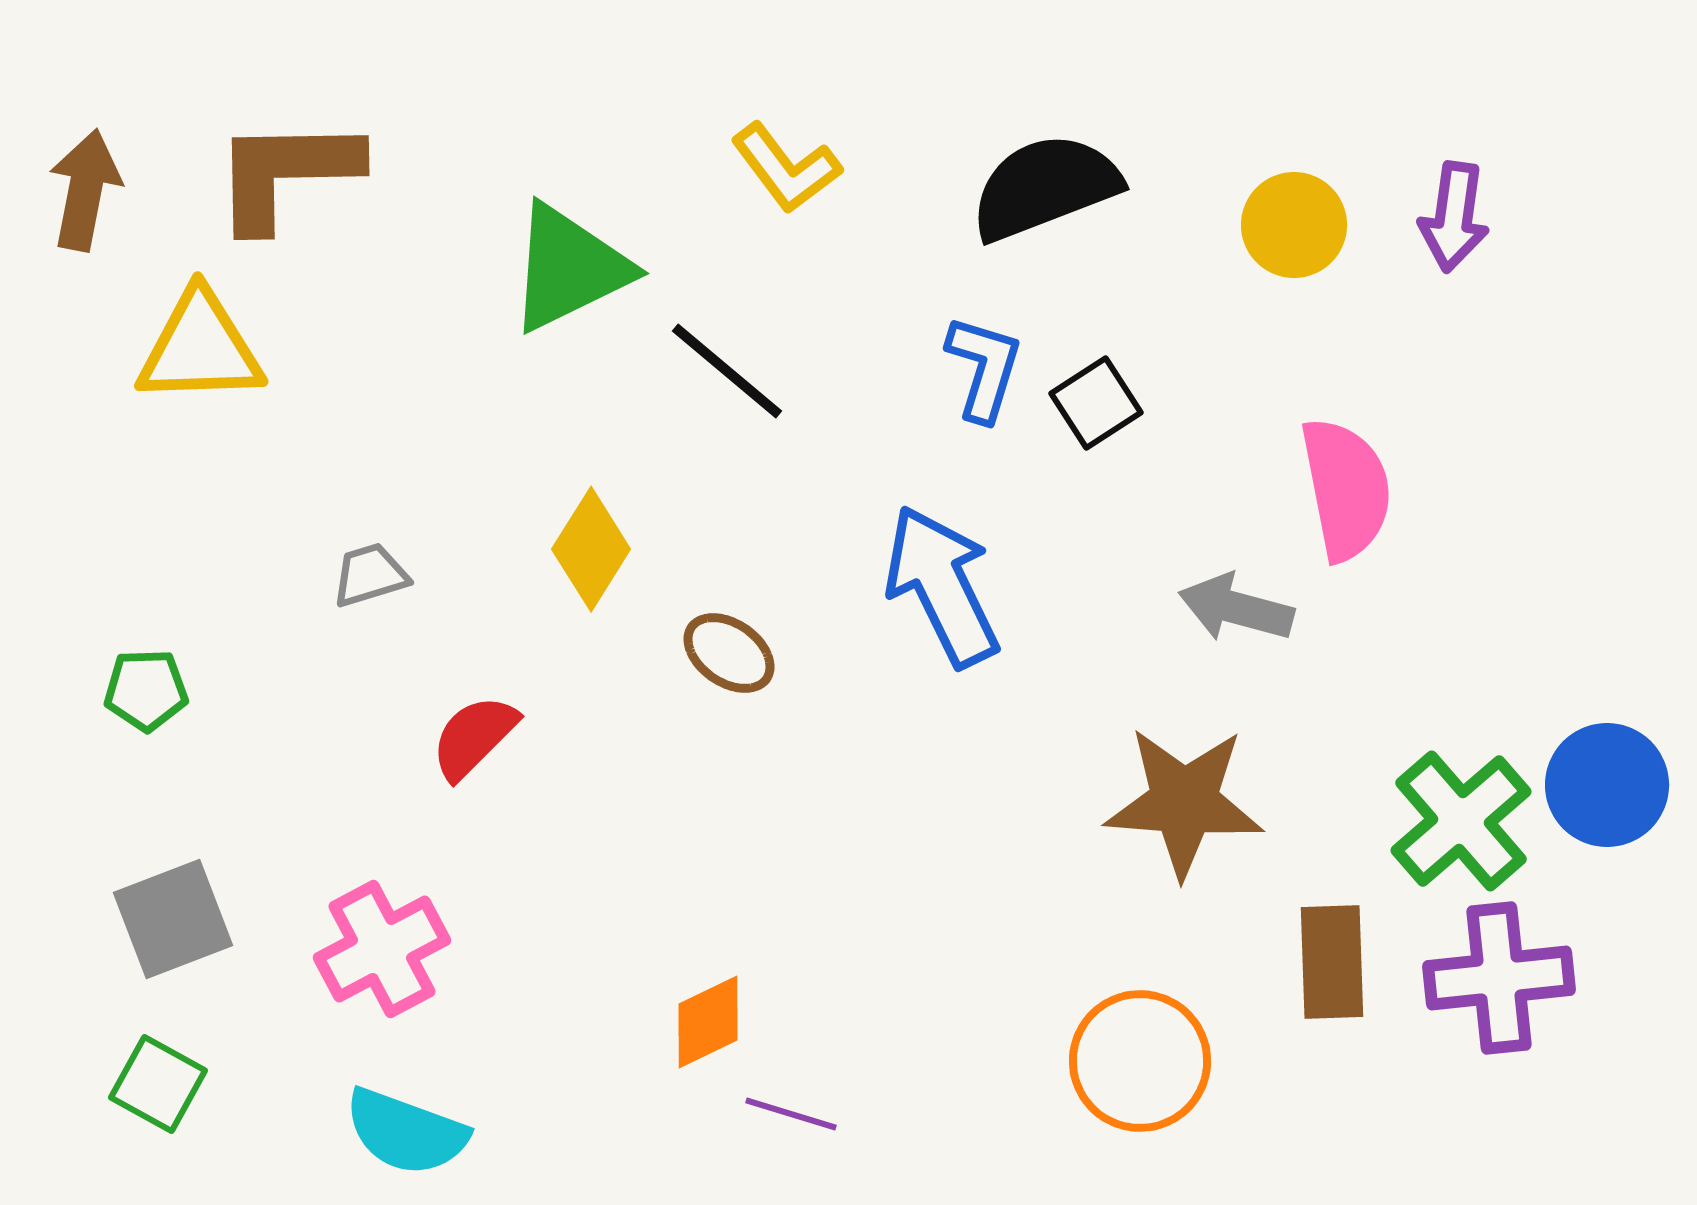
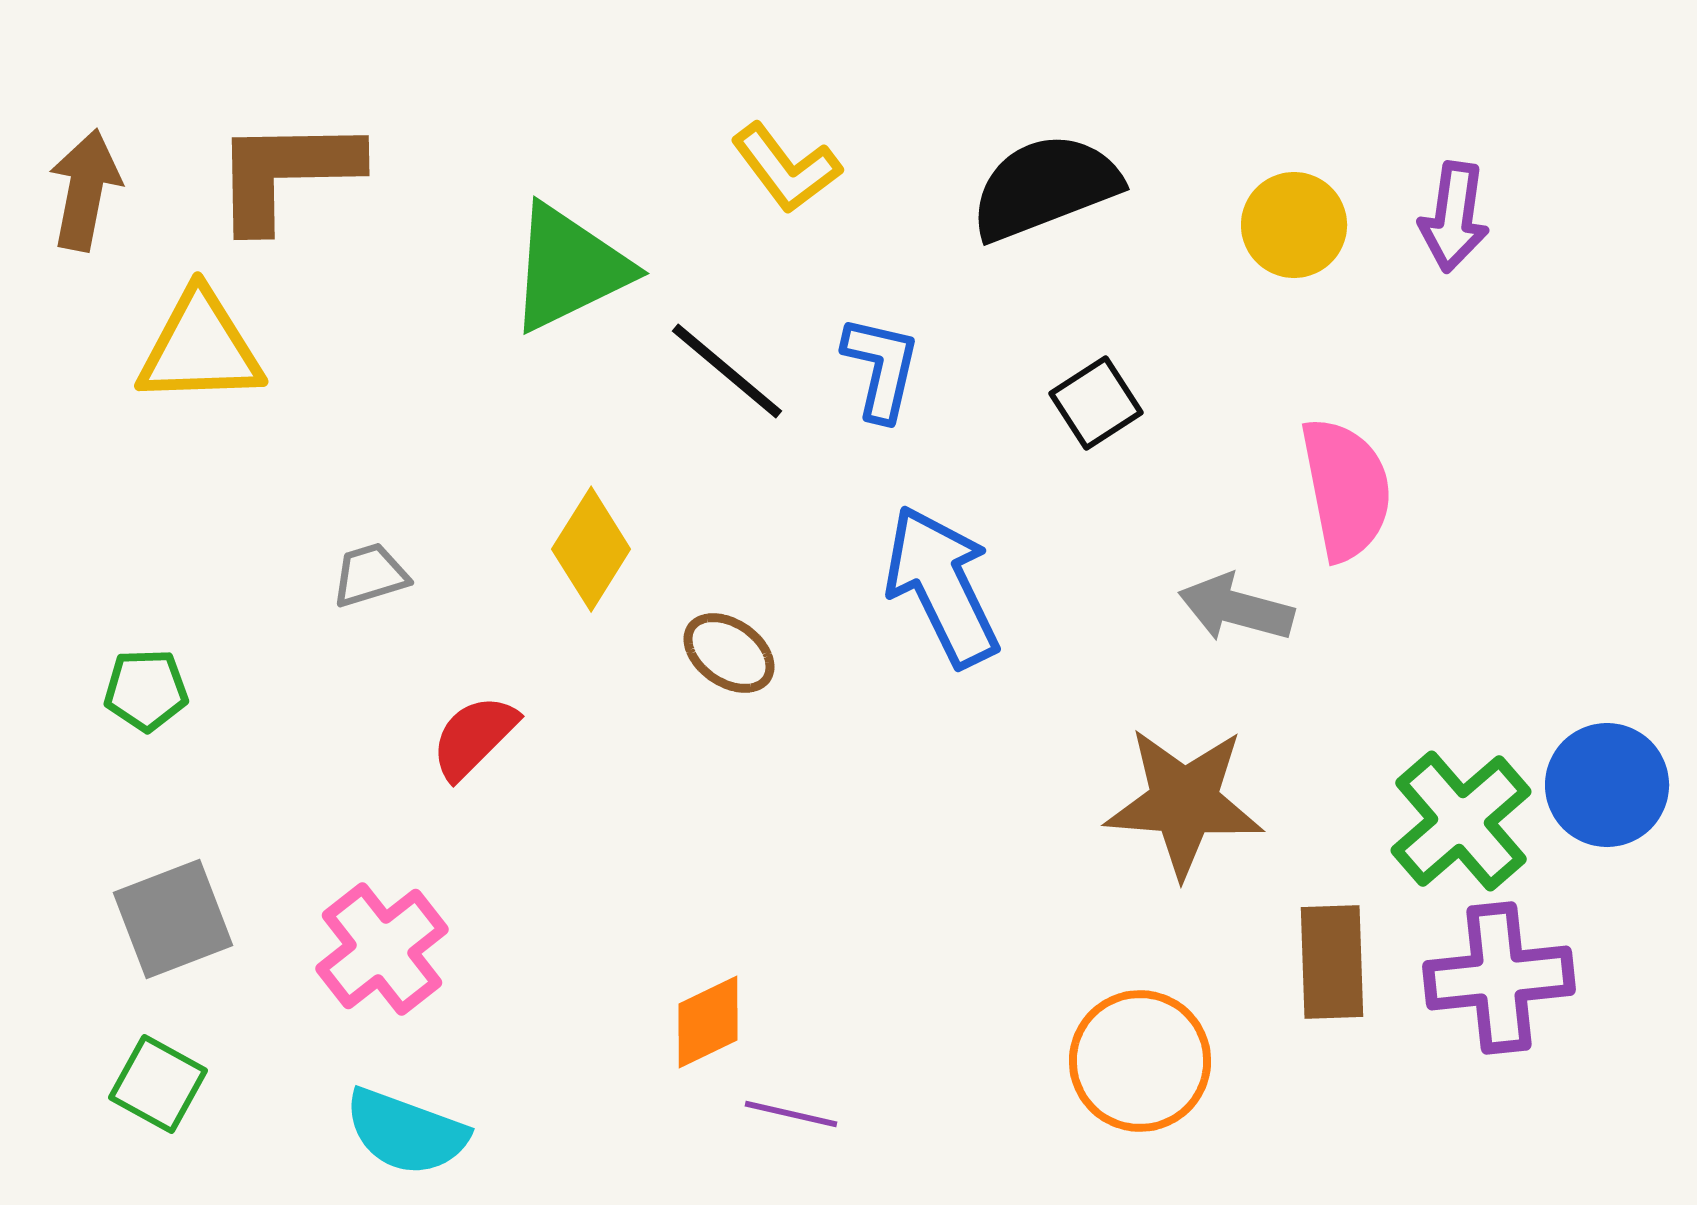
blue L-shape: moved 103 px left; rotated 4 degrees counterclockwise
pink cross: rotated 10 degrees counterclockwise
purple line: rotated 4 degrees counterclockwise
